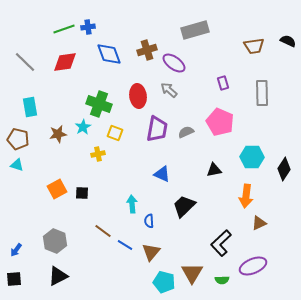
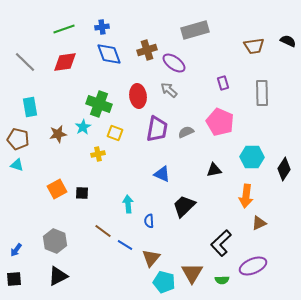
blue cross at (88, 27): moved 14 px right
cyan arrow at (132, 204): moved 4 px left
brown triangle at (151, 252): moved 6 px down
